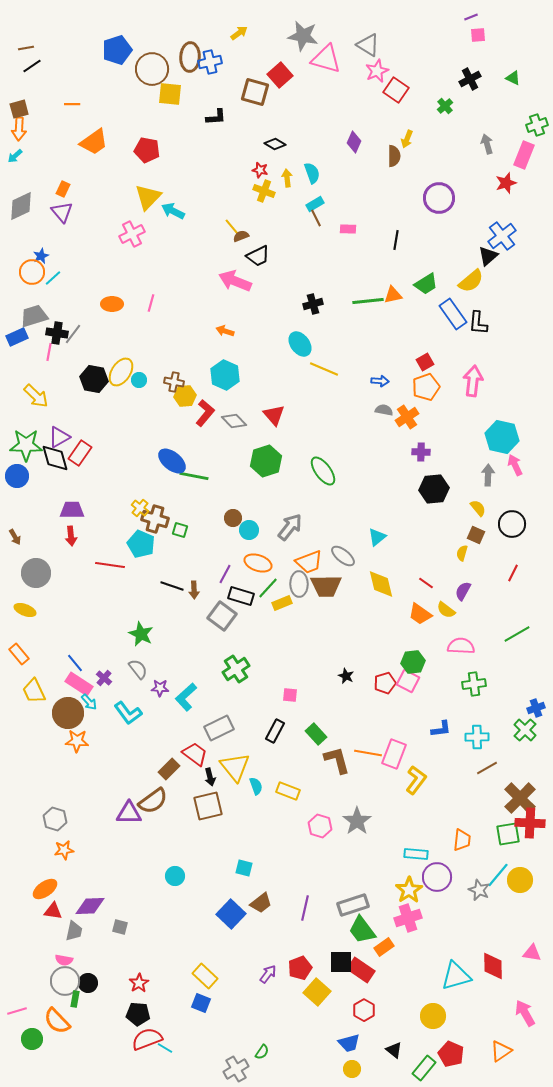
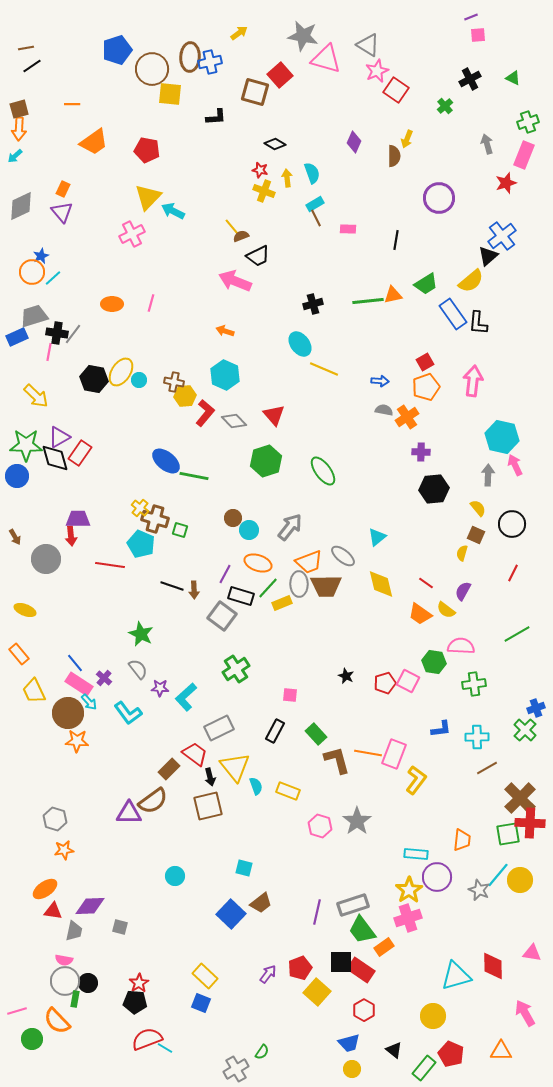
green cross at (537, 125): moved 9 px left, 3 px up
blue ellipse at (172, 461): moved 6 px left
purple trapezoid at (72, 510): moved 6 px right, 9 px down
gray circle at (36, 573): moved 10 px right, 14 px up
green hexagon at (413, 662): moved 21 px right; rotated 15 degrees clockwise
purple line at (305, 908): moved 12 px right, 4 px down
black pentagon at (138, 1014): moved 3 px left, 12 px up
orange triangle at (501, 1051): rotated 35 degrees clockwise
